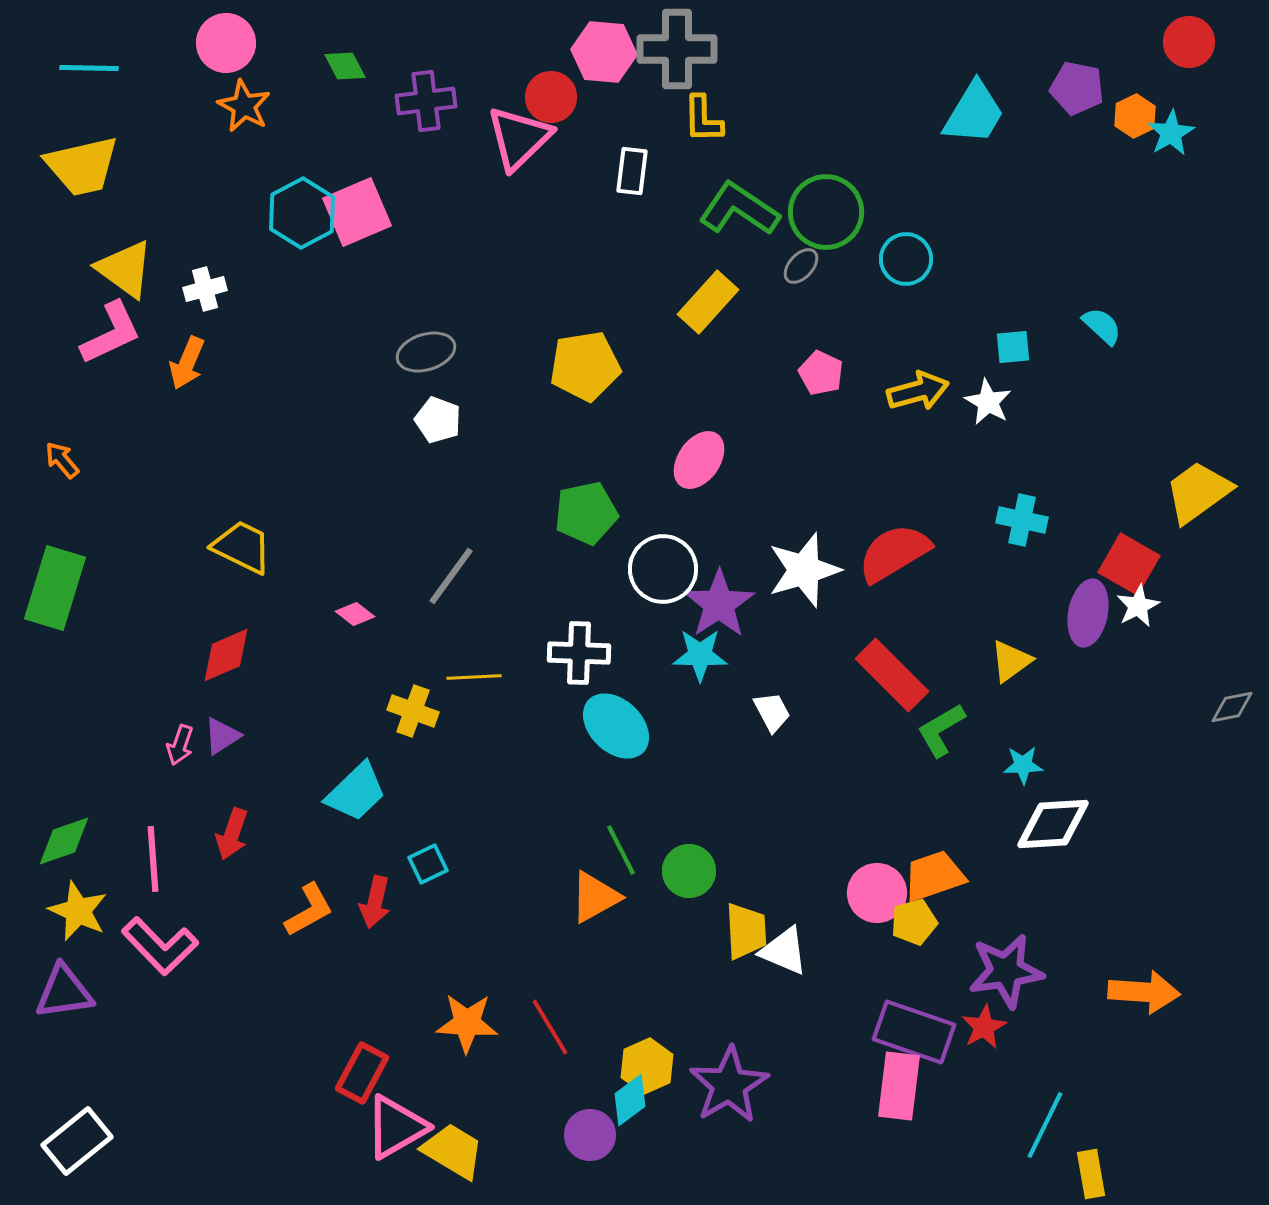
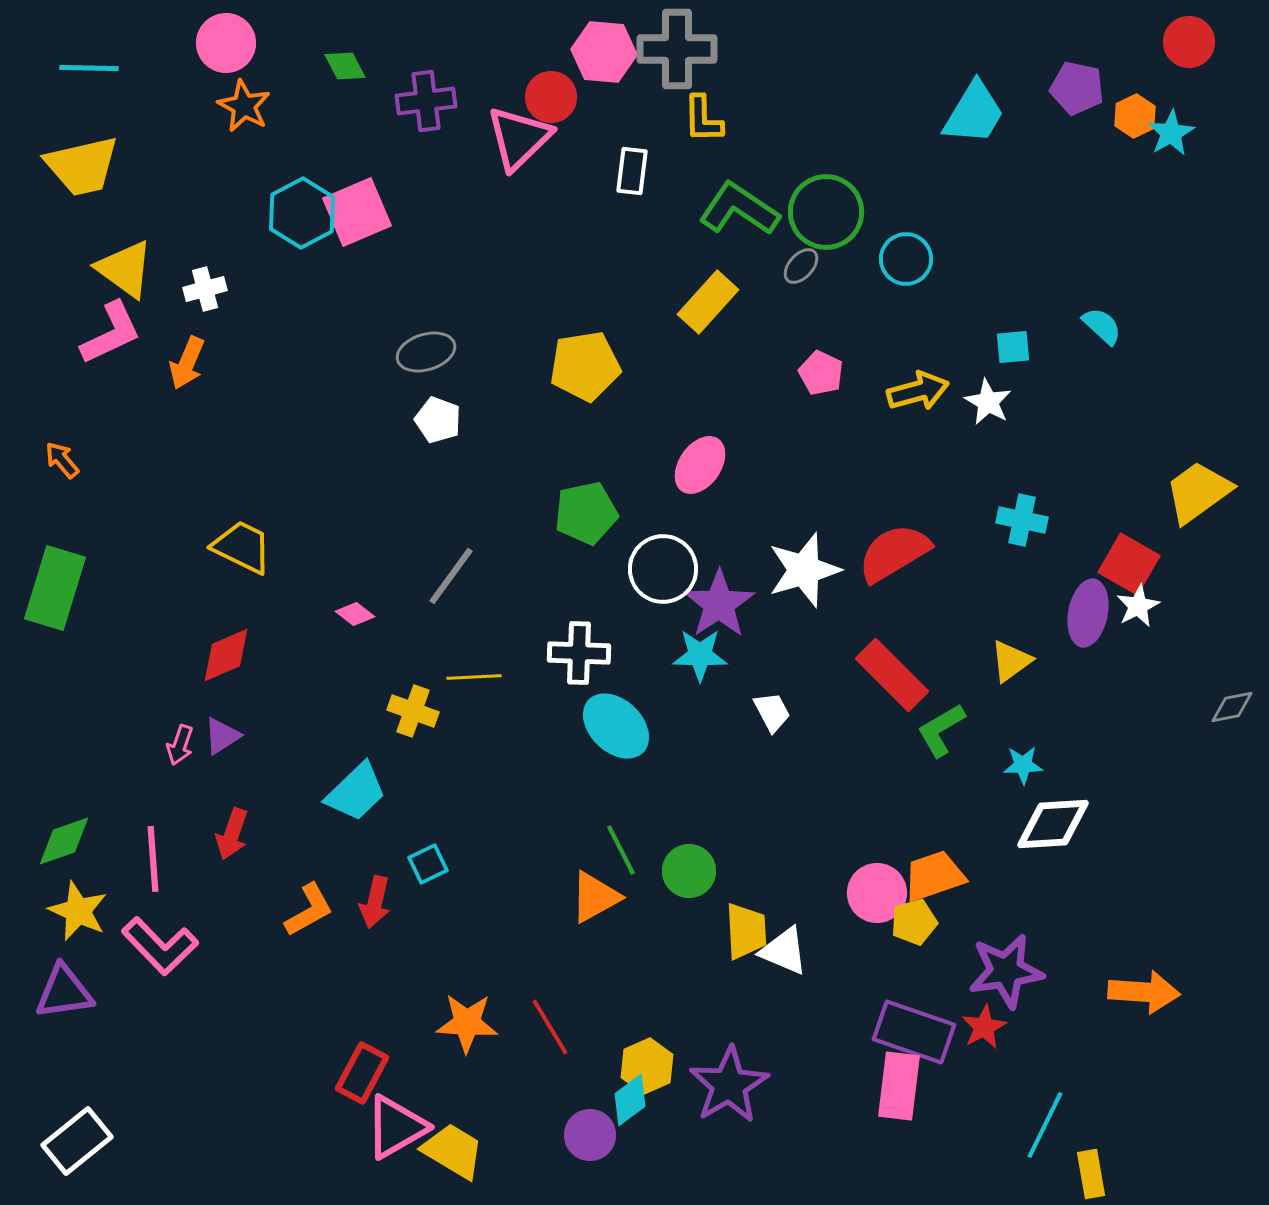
pink ellipse at (699, 460): moved 1 px right, 5 px down
